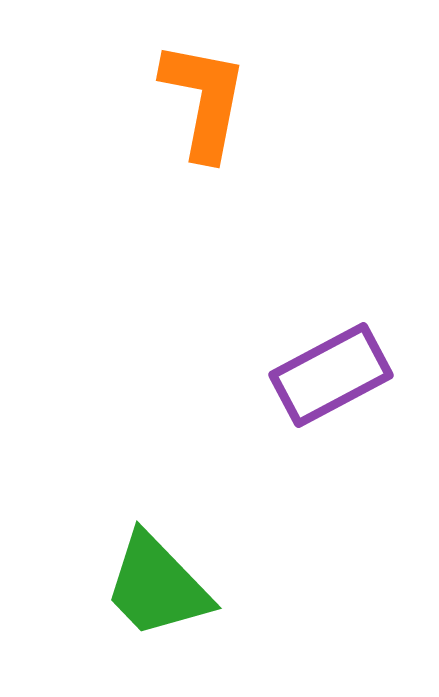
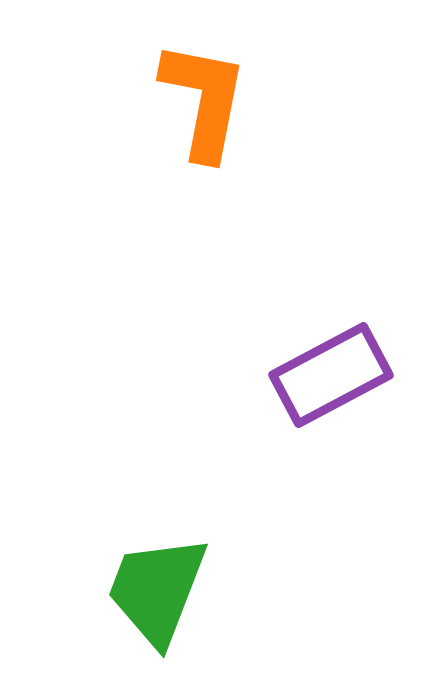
green trapezoid: moved 4 px down; rotated 65 degrees clockwise
